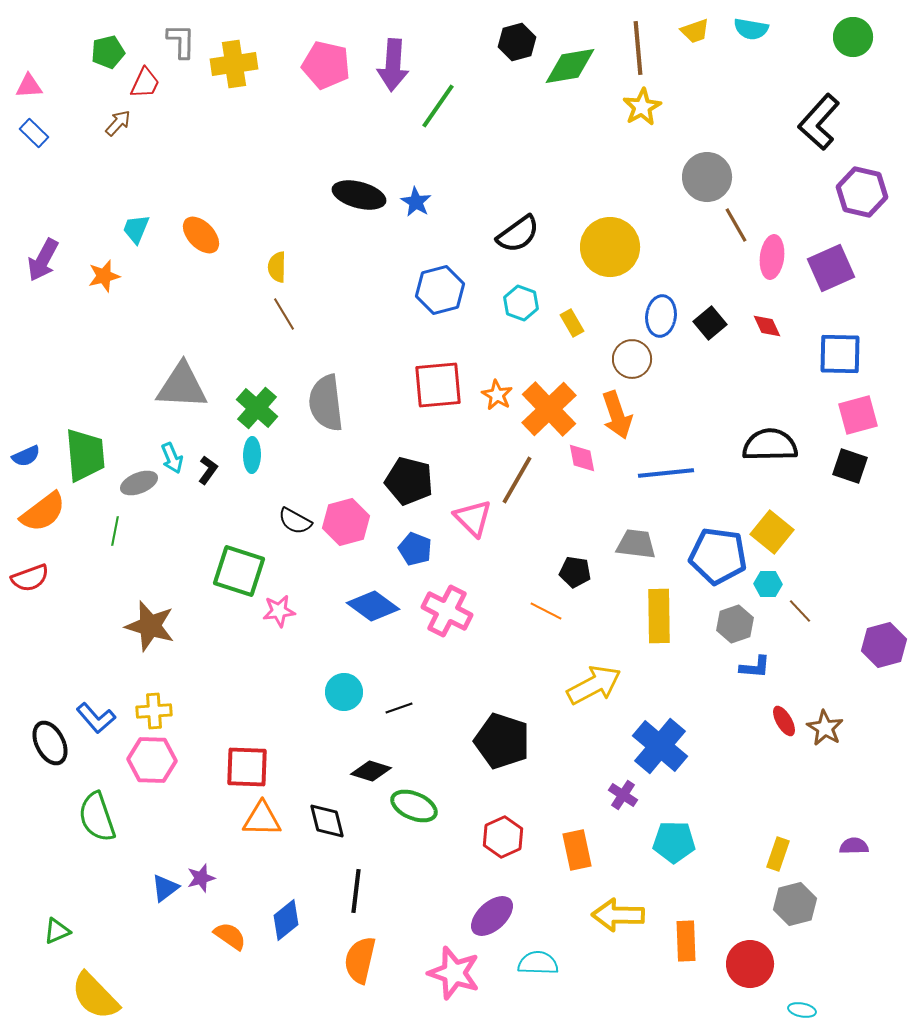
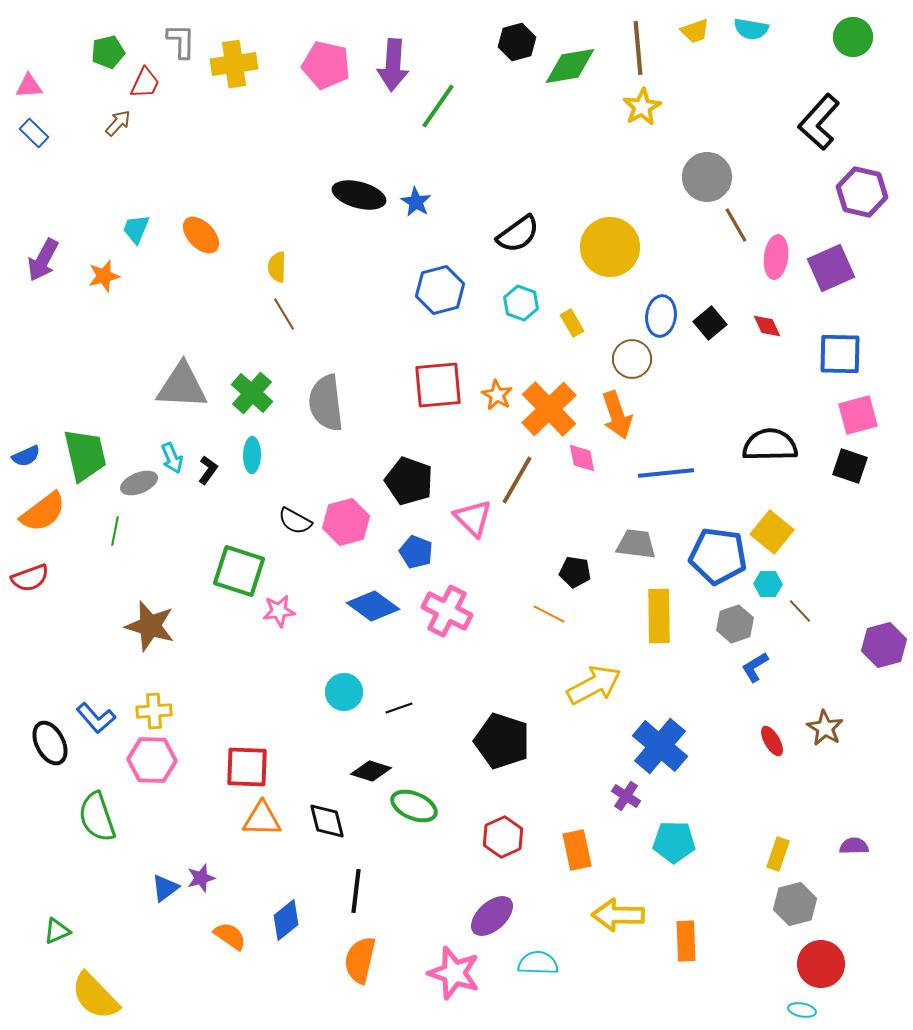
pink ellipse at (772, 257): moved 4 px right
green cross at (257, 408): moved 5 px left, 15 px up
green trapezoid at (85, 455): rotated 8 degrees counterclockwise
black pentagon at (409, 481): rotated 6 degrees clockwise
blue pentagon at (415, 549): moved 1 px right, 3 px down
orange line at (546, 611): moved 3 px right, 3 px down
blue L-shape at (755, 667): rotated 144 degrees clockwise
red ellipse at (784, 721): moved 12 px left, 20 px down
purple cross at (623, 795): moved 3 px right, 1 px down
red circle at (750, 964): moved 71 px right
